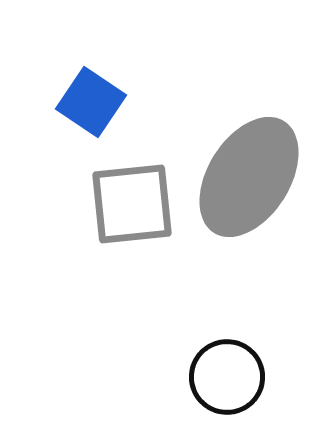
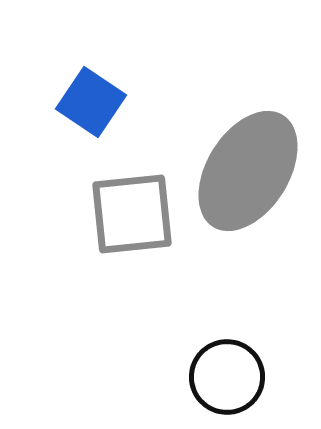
gray ellipse: moved 1 px left, 6 px up
gray square: moved 10 px down
